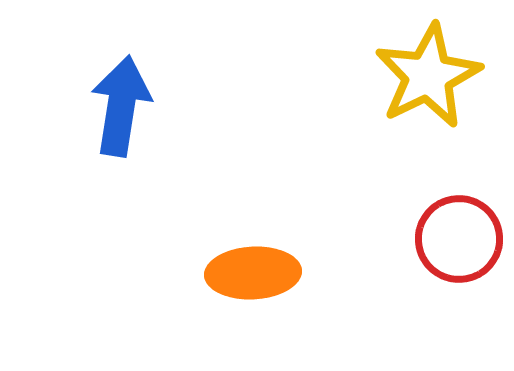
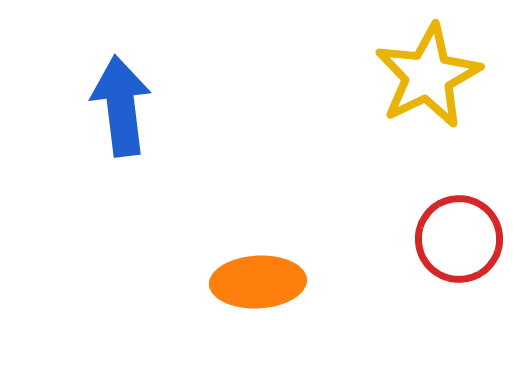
blue arrow: rotated 16 degrees counterclockwise
orange ellipse: moved 5 px right, 9 px down
